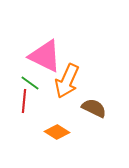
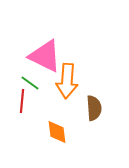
orange arrow: rotated 20 degrees counterclockwise
red line: moved 2 px left
brown semicircle: rotated 60 degrees clockwise
orange diamond: rotated 50 degrees clockwise
